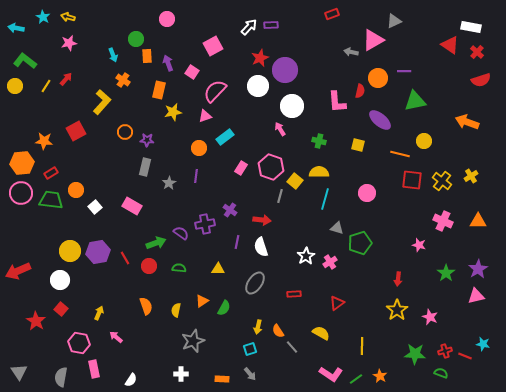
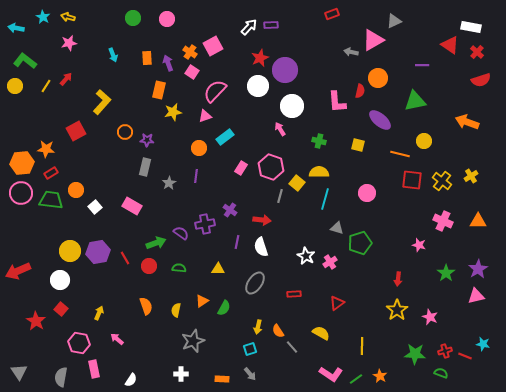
green circle at (136, 39): moved 3 px left, 21 px up
orange rectangle at (147, 56): moved 2 px down
purple line at (404, 71): moved 18 px right, 6 px up
orange cross at (123, 80): moved 67 px right, 28 px up
orange star at (44, 141): moved 2 px right, 8 px down
yellow square at (295, 181): moved 2 px right, 2 px down
white star at (306, 256): rotated 12 degrees counterclockwise
pink arrow at (116, 337): moved 1 px right, 2 px down
